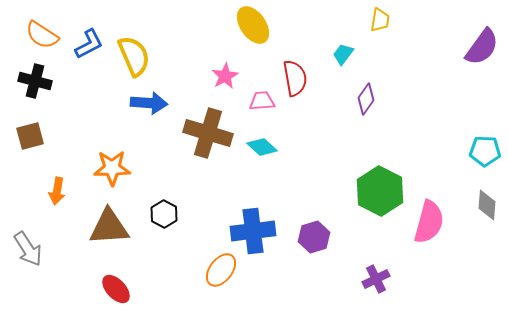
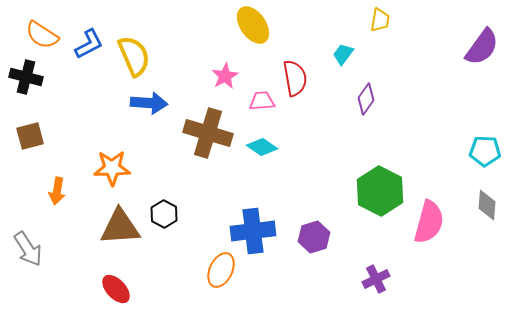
black cross: moved 9 px left, 4 px up
cyan diamond: rotated 8 degrees counterclockwise
brown triangle: moved 11 px right
orange ellipse: rotated 12 degrees counterclockwise
